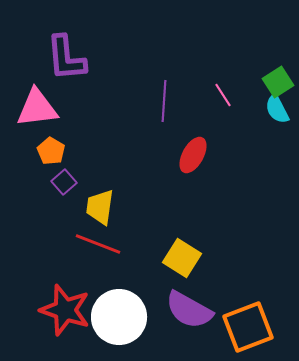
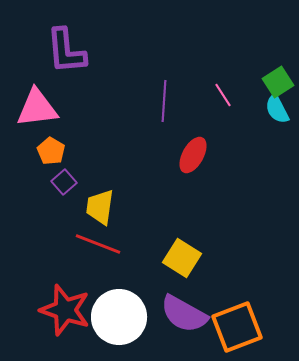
purple L-shape: moved 7 px up
purple semicircle: moved 5 px left, 4 px down
orange square: moved 11 px left
